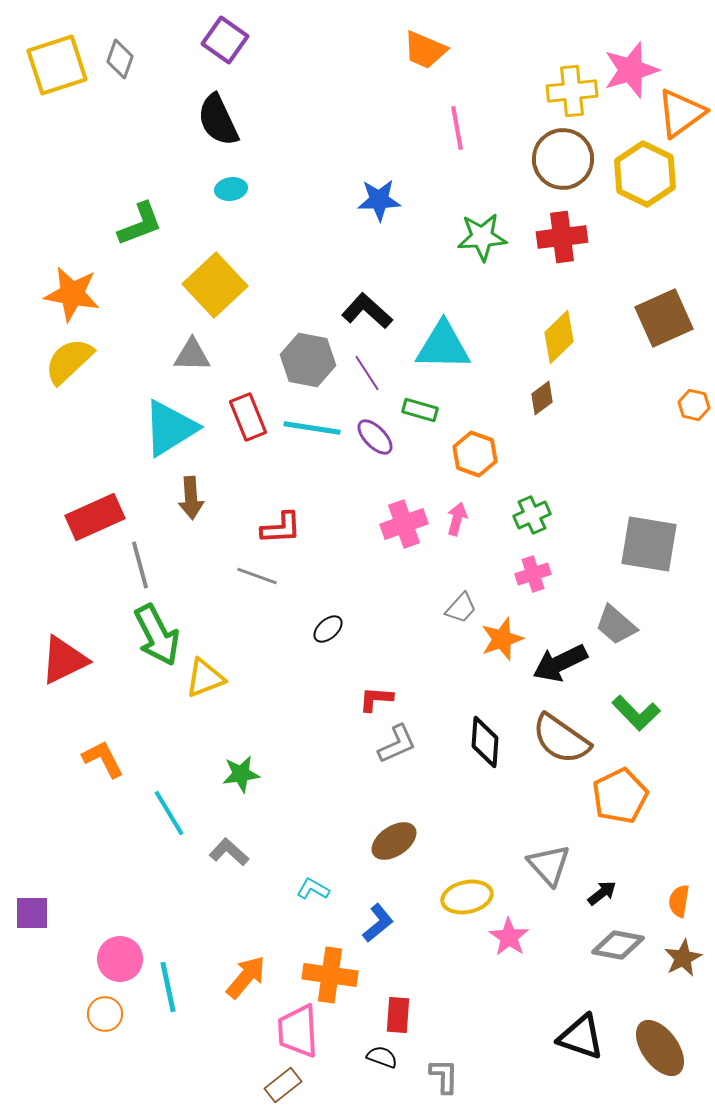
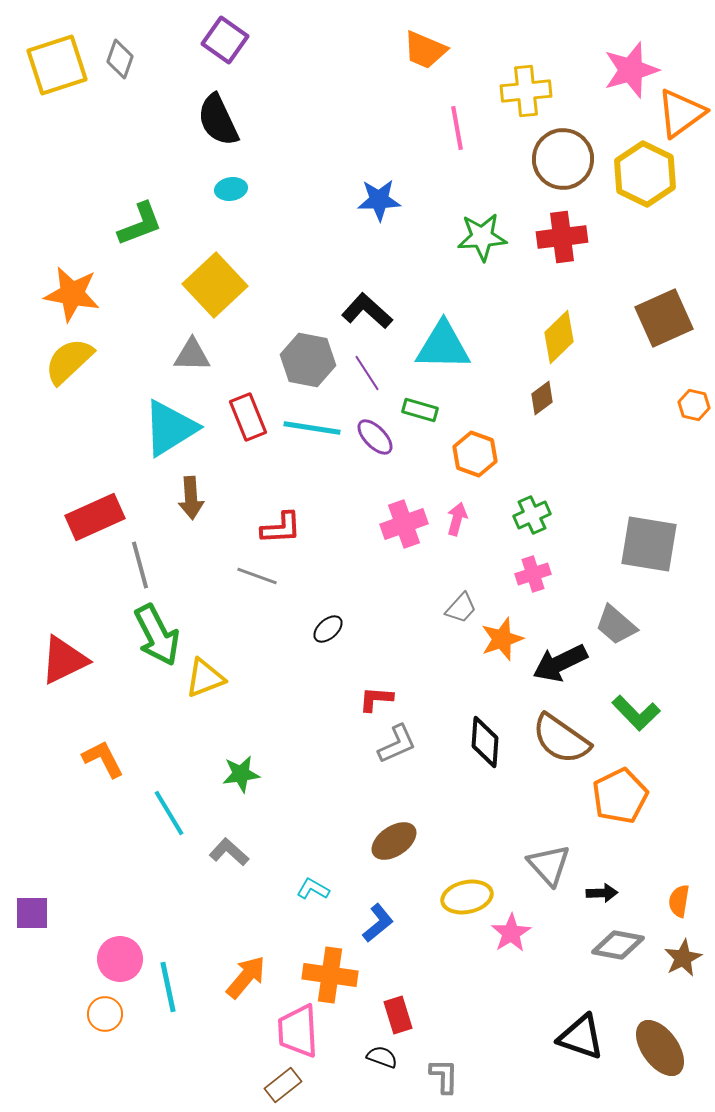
yellow cross at (572, 91): moved 46 px left
black arrow at (602, 893): rotated 36 degrees clockwise
pink star at (509, 937): moved 2 px right, 4 px up; rotated 6 degrees clockwise
red rectangle at (398, 1015): rotated 21 degrees counterclockwise
